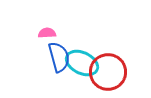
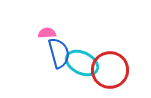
blue semicircle: moved 4 px up
red circle: moved 2 px right, 2 px up
